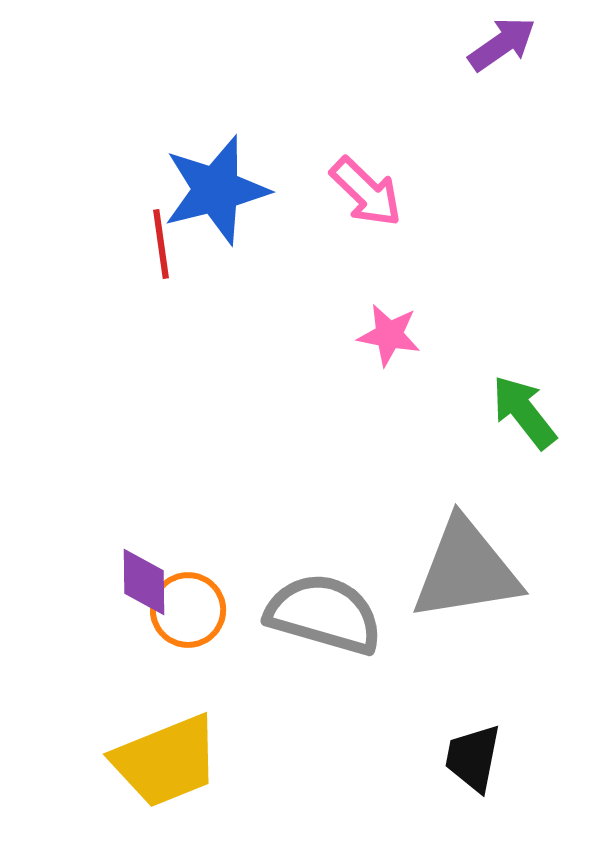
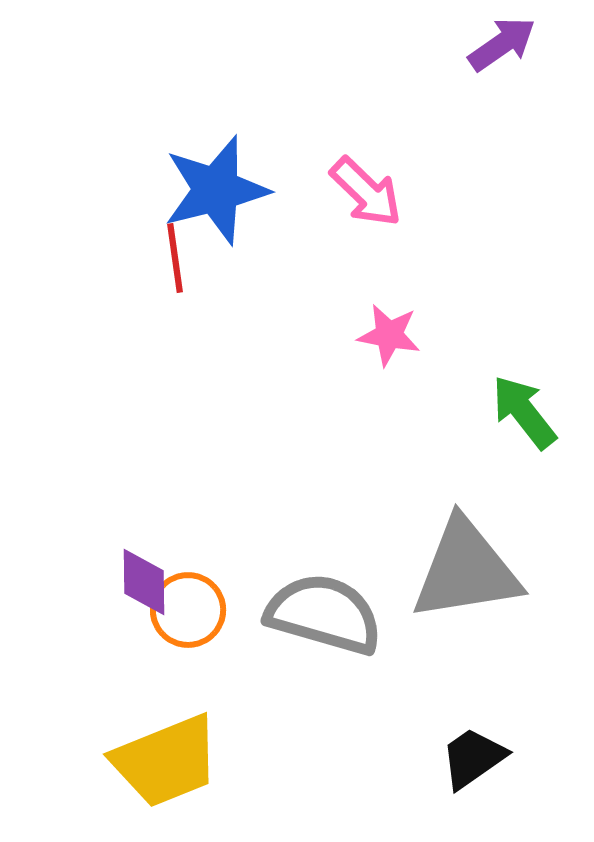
red line: moved 14 px right, 14 px down
black trapezoid: rotated 44 degrees clockwise
